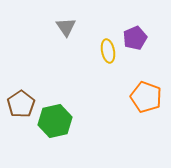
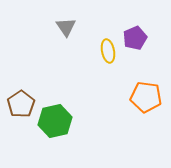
orange pentagon: rotated 12 degrees counterclockwise
